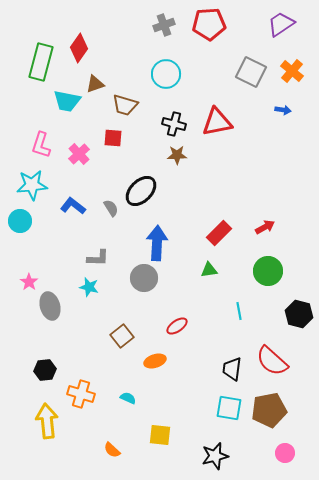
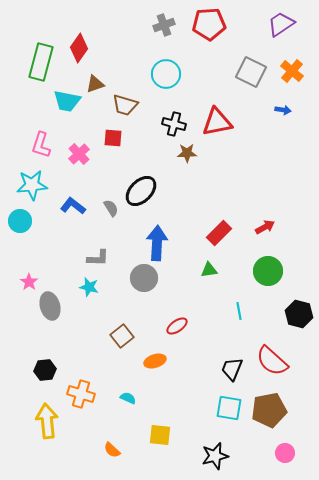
brown star at (177, 155): moved 10 px right, 2 px up
black trapezoid at (232, 369): rotated 15 degrees clockwise
